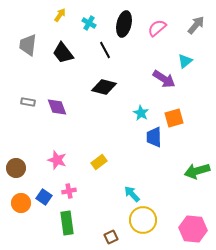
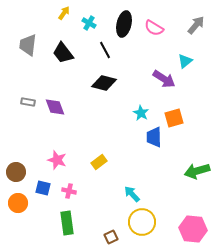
yellow arrow: moved 4 px right, 2 px up
pink semicircle: moved 3 px left; rotated 108 degrees counterclockwise
black diamond: moved 4 px up
purple diamond: moved 2 px left
brown circle: moved 4 px down
pink cross: rotated 24 degrees clockwise
blue square: moved 1 px left, 9 px up; rotated 21 degrees counterclockwise
orange circle: moved 3 px left
yellow circle: moved 1 px left, 2 px down
